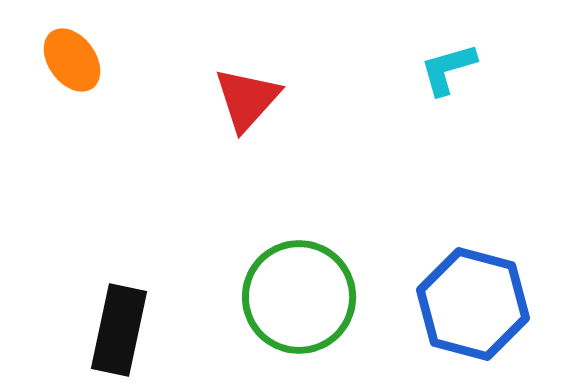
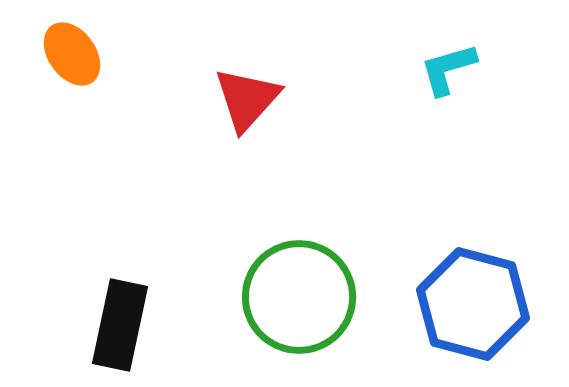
orange ellipse: moved 6 px up
black rectangle: moved 1 px right, 5 px up
